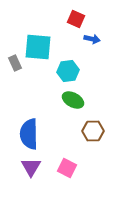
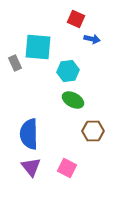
purple triangle: rotated 10 degrees counterclockwise
